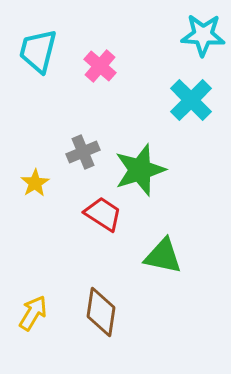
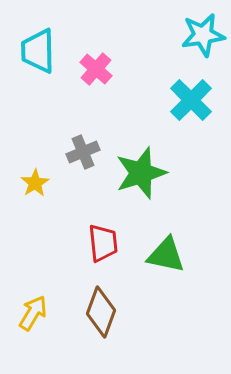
cyan star: rotated 12 degrees counterclockwise
cyan trapezoid: rotated 15 degrees counterclockwise
pink cross: moved 4 px left, 3 px down
green star: moved 1 px right, 3 px down
red trapezoid: moved 29 px down; rotated 51 degrees clockwise
green triangle: moved 3 px right, 1 px up
brown diamond: rotated 12 degrees clockwise
